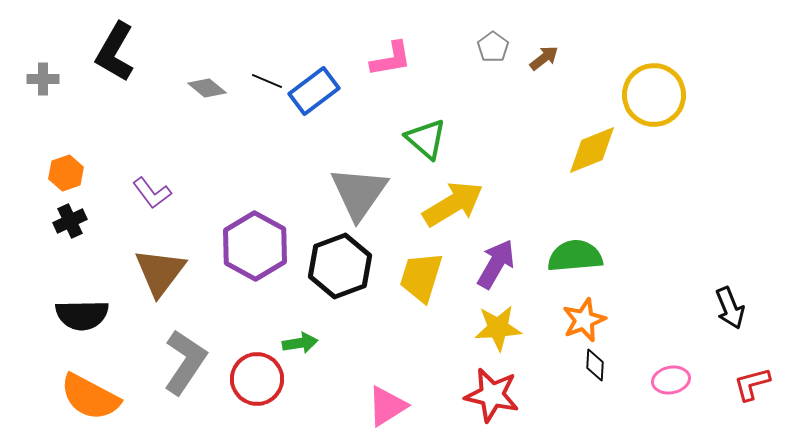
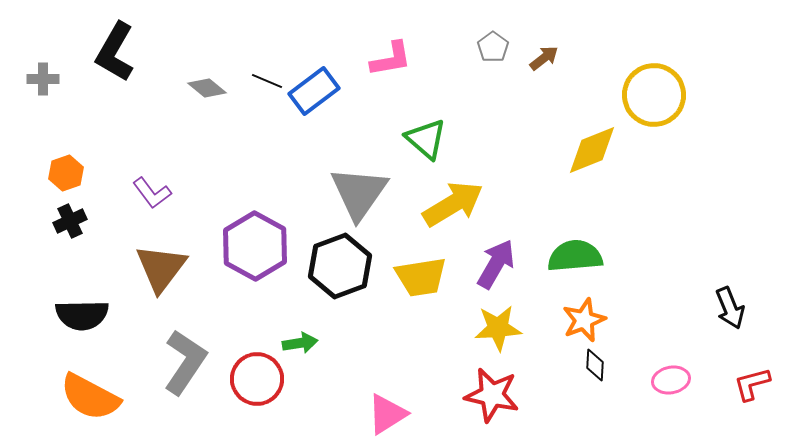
brown triangle: moved 1 px right, 4 px up
yellow trapezoid: rotated 116 degrees counterclockwise
pink triangle: moved 8 px down
